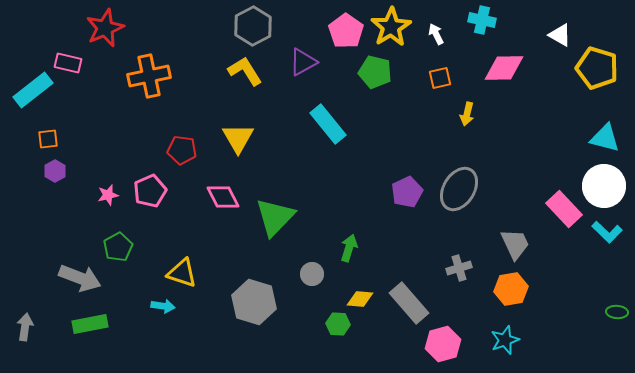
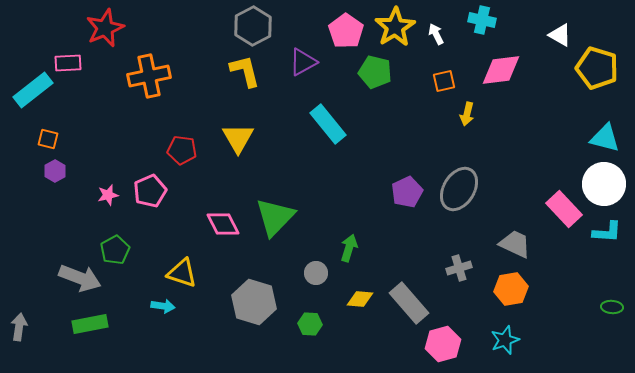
yellow star at (391, 27): moved 4 px right
pink rectangle at (68, 63): rotated 16 degrees counterclockwise
pink diamond at (504, 68): moved 3 px left, 2 px down; rotated 6 degrees counterclockwise
yellow L-shape at (245, 71): rotated 18 degrees clockwise
orange square at (440, 78): moved 4 px right, 3 px down
orange square at (48, 139): rotated 20 degrees clockwise
white circle at (604, 186): moved 2 px up
pink diamond at (223, 197): moved 27 px down
cyan L-shape at (607, 232): rotated 40 degrees counterclockwise
gray trapezoid at (515, 244): rotated 40 degrees counterclockwise
green pentagon at (118, 247): moved 3 px left, 3 px down
gray circle at (312, 274): moved 4 px right, 1 px up
green ellipse at (617, 312): moved 5 px left, 5 px up
green hexagon at (338, 324): moved 28 px left
gray arrow at (25, 327): moved 6 px left
